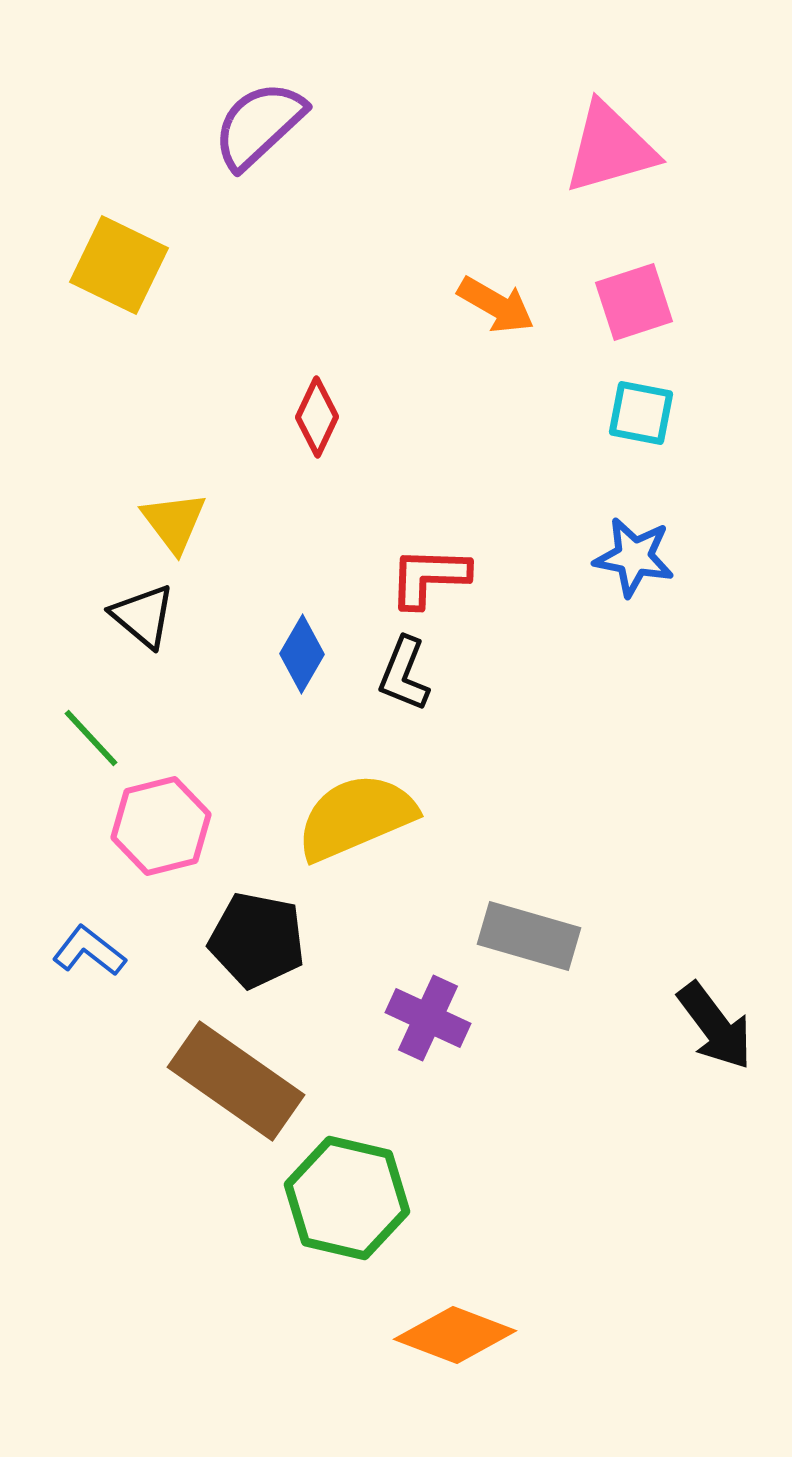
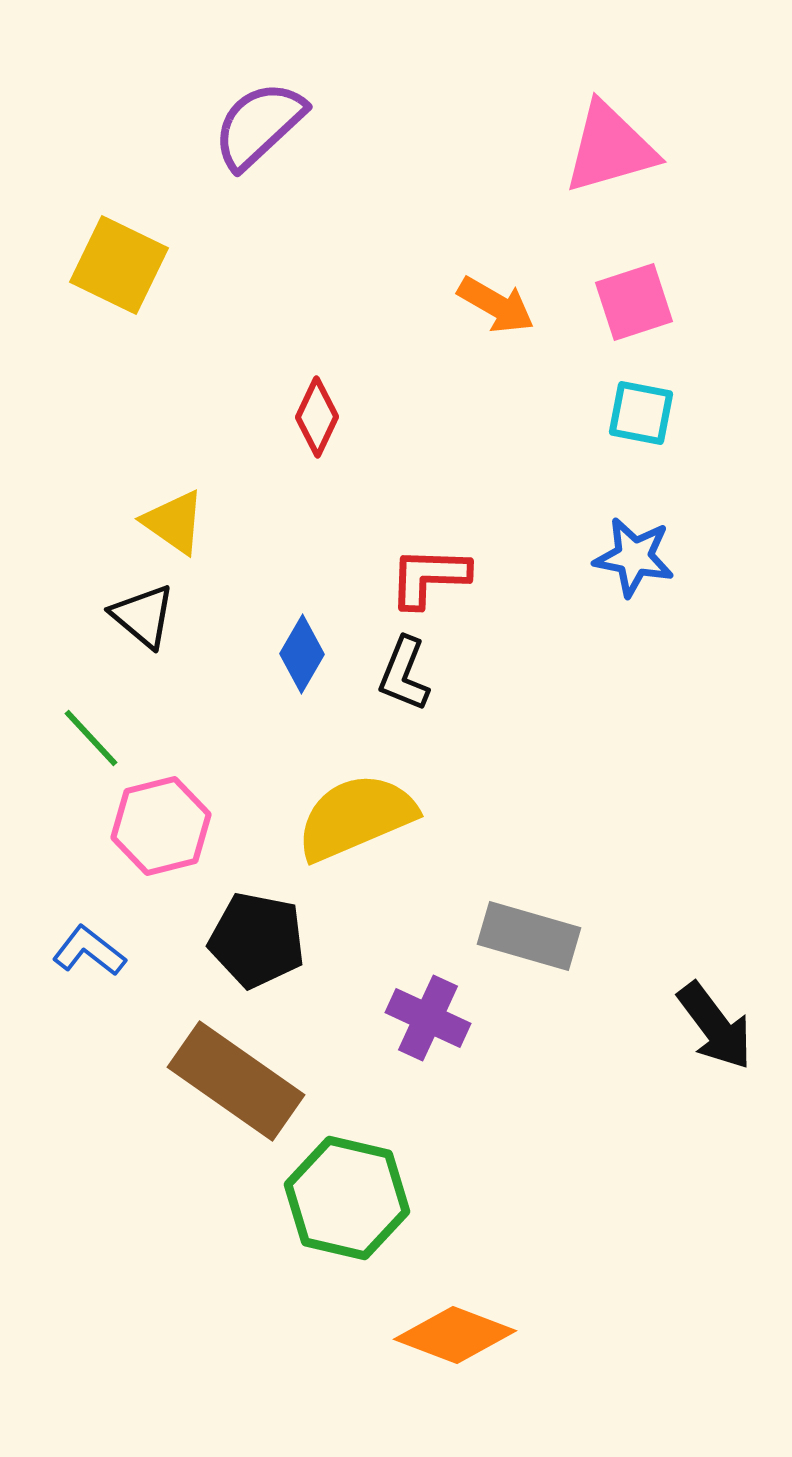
yellow triangle: rotated 18 degrees counterclockwise
